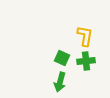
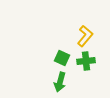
yellow L-shape: rotated 30 degrees clockwise
